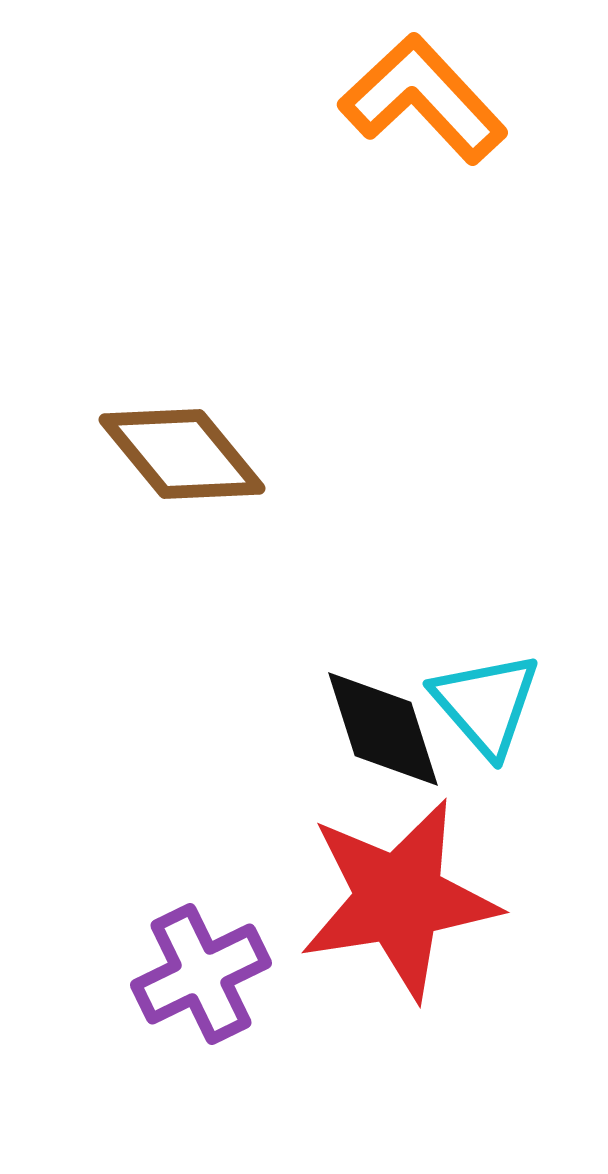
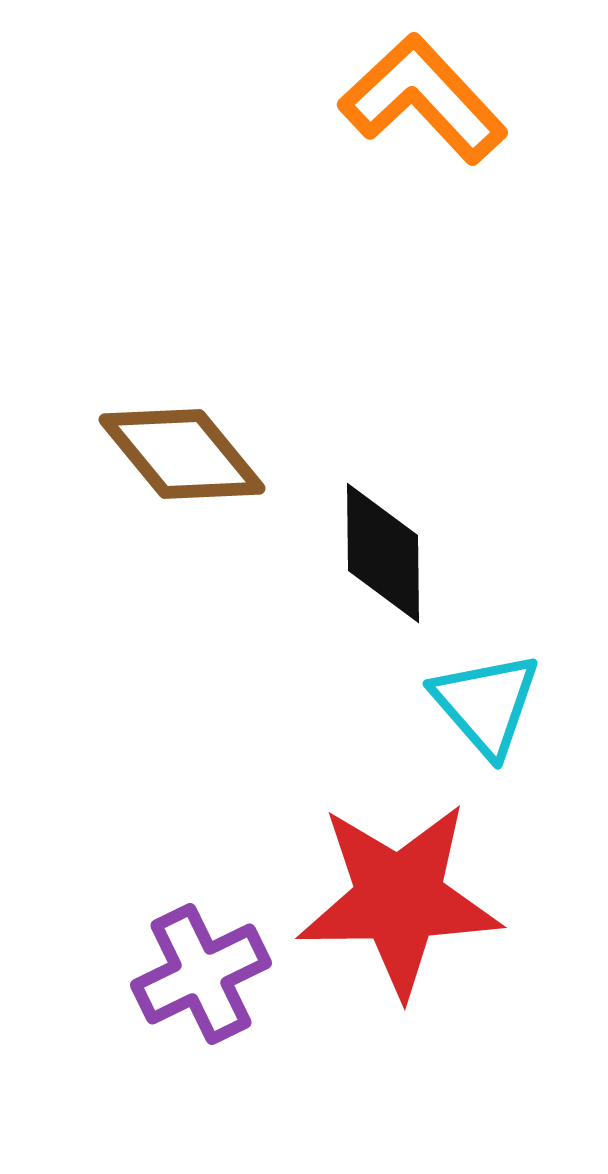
black diamond: moved 176 px up; rotated 17 degrees clockwise
red star: rotated 8 degrees clockwise
